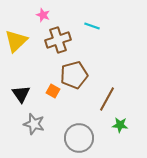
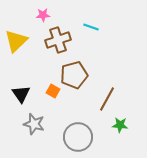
pink star: rotated 24 degrees counterclockwise
cyan line: moved 1 px left, 1 px down
gray circle: moved 1 px left, 1 px up
